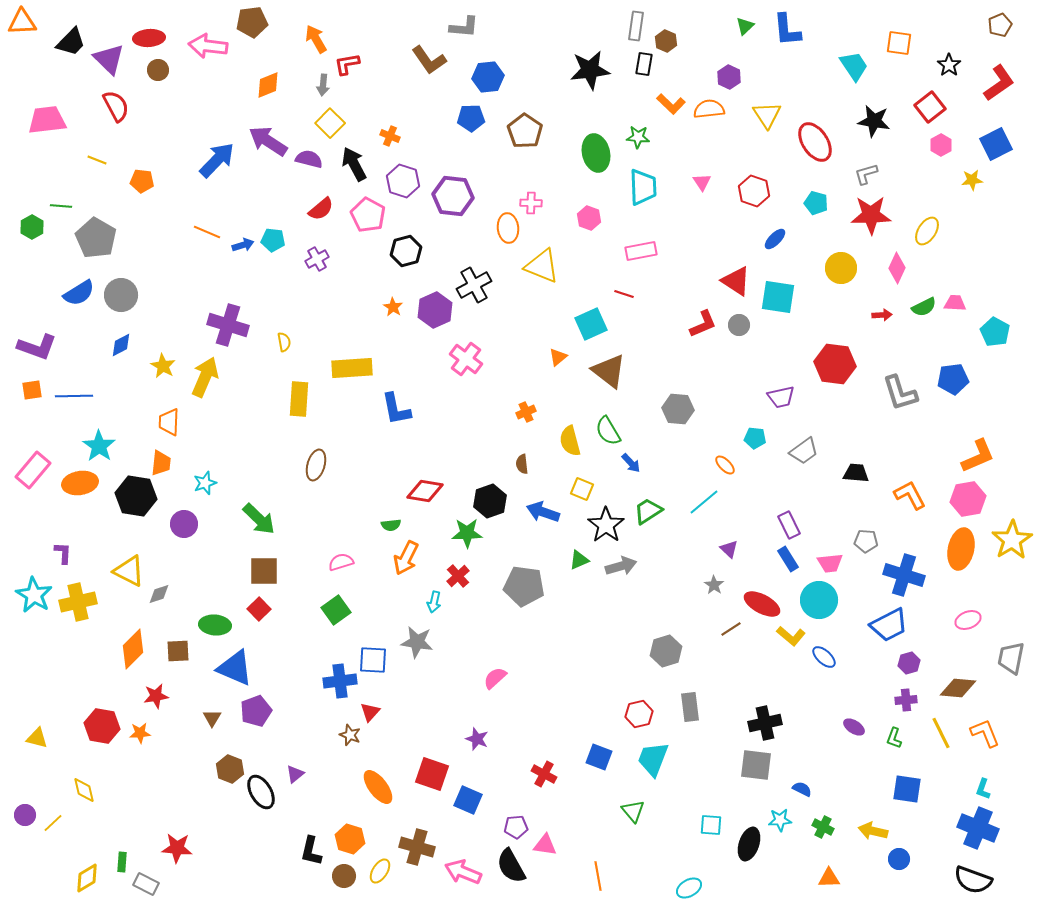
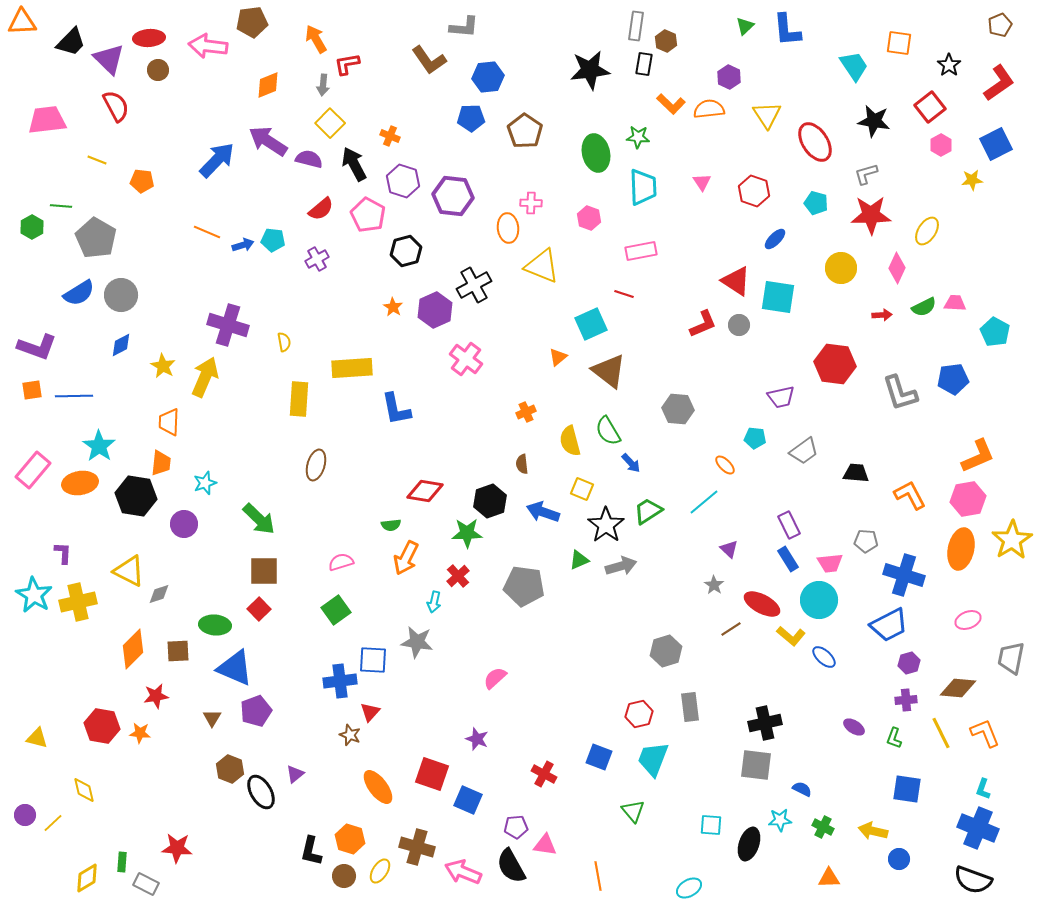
orange star at (140, 733): rotated 10 degrees clockwise
